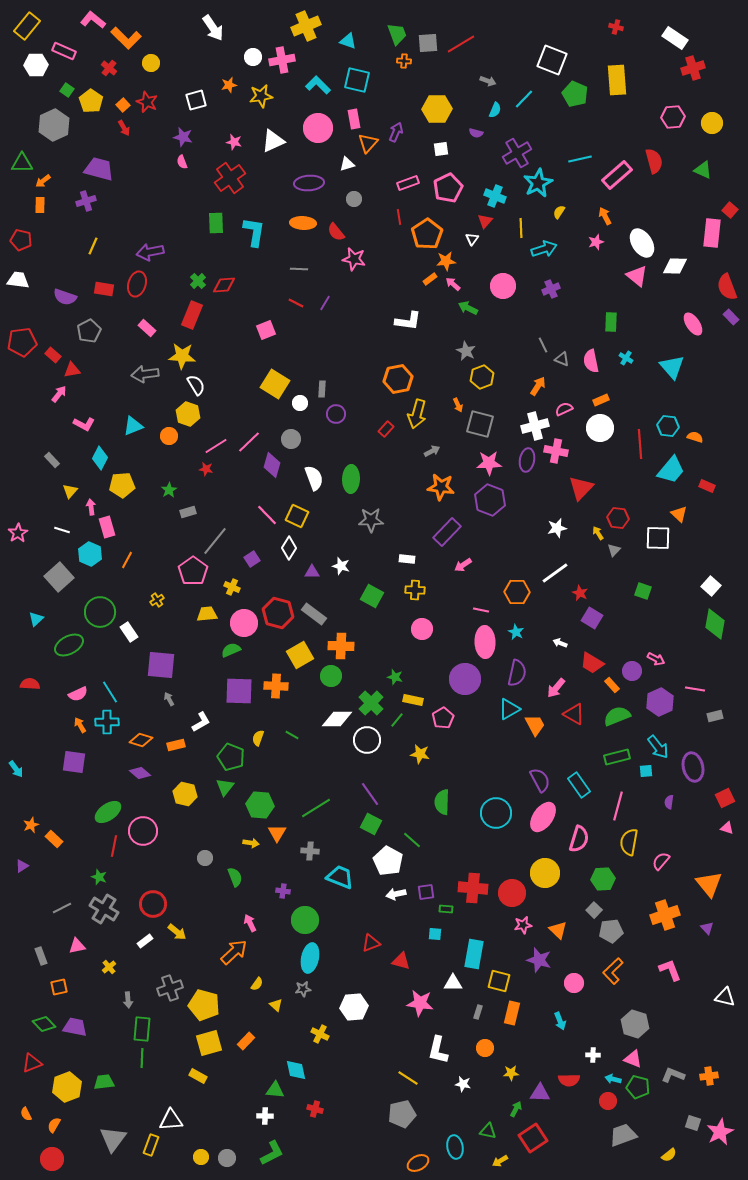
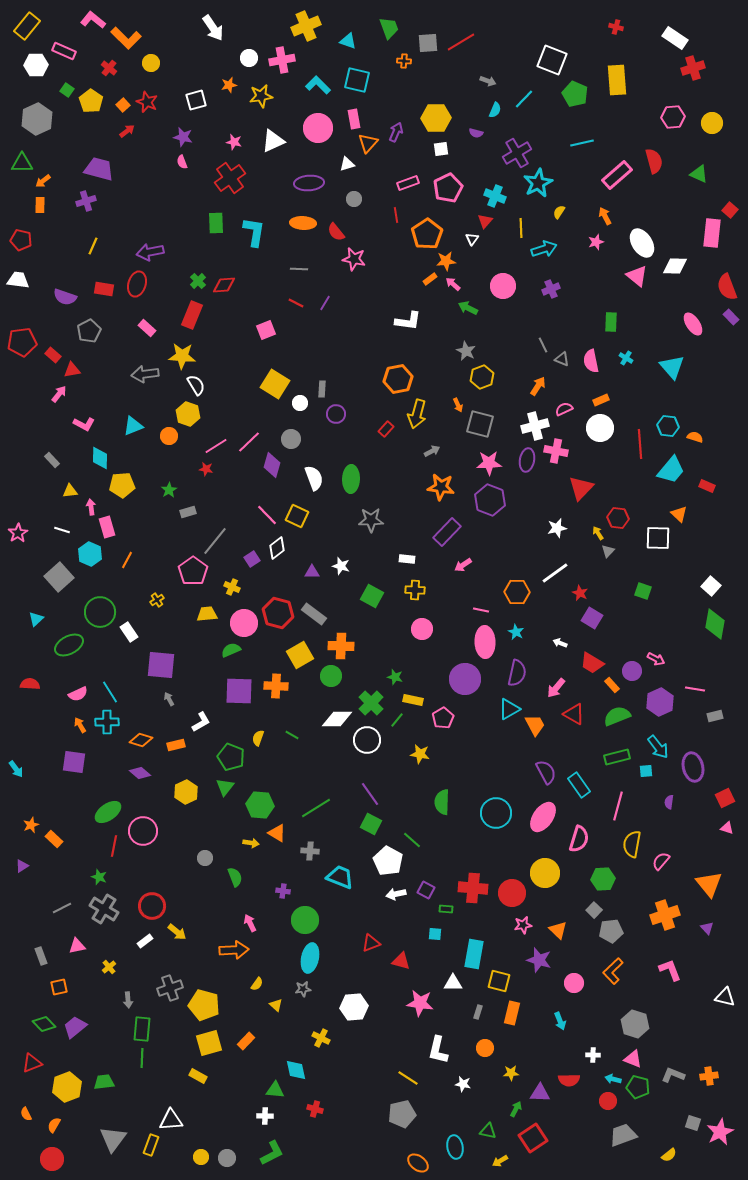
green trapezoid at (397, 34): moved 8 px left, 6 px up
red line at (461, 44): moved 2 px up
white circle at (253, 57): moved 4 px left, 1 px down
yellow hexagon at (437, 109): moved 1 px left, 9 px down
gray hexagon at (54, 125): moved 17 px left, 6 px up
red arrow at (124, 128): moved 3 px right, 3 px down; rotated 98 degrees counterclockwise
cyan line at (580, 159): moved 2 px right, 16 px up
green triangle at (703, 170): moved 4 px left, 4 px down
red line at (399, 217): moved 3 px left, 2 px up
cyan diamond at (100, 458): rotated 25 degrees counterclockwise
yellow triangle at (70, 491): rotated 42 degrees clockwise
white diamond at (289, 548): moved 12 px left; rotated 20 degrees clockwise
gray triangle at (614, 550): moved 6 px left, 1 px down
purple semicircle at (540, 780): moved 6 px right, 8 px up
yellow hexagon at (185, 794): moved 1 px right, 2 px up; rotated 20 degrees clockwise
orange triangle at (277, 833): rotated 30 degrees counterclockwise
yellow semicircle at (629, 842): moved 3 px right, 2 px down
purple square at (426, 892): moved 2 px up; rotated 36 degrees clockwise
red circle at (153, 904): moved 1 px left, 2 px down
orange arrow at (234, 952): moved 2 px up; rotated 40 degrees clockwise
purple trapezoid at (75, 1027): rotated 50 degrees counterclockwise
yellow cross at (320, 1034): moved 1 px right, 4 px down
orange ellipse at (418, 1163): rotated 65 degrees clockwise
